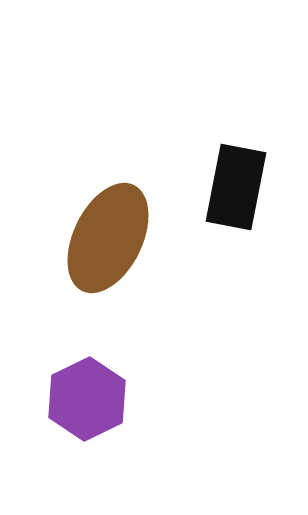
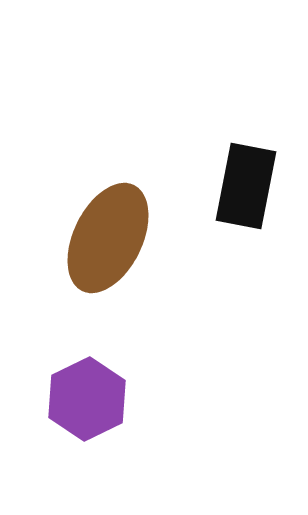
black rectangle: moved 10 px right, 1 px up
